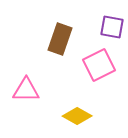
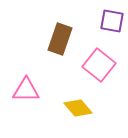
purple square: moved 6 px up
pink square: rotated 24 degrees counterclockwise
yellow diamond: moved 1 px right, 8 px up; rotated 20 degrees clockwise
